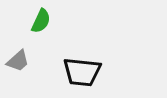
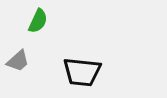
green semicircle: moved 3 px left
